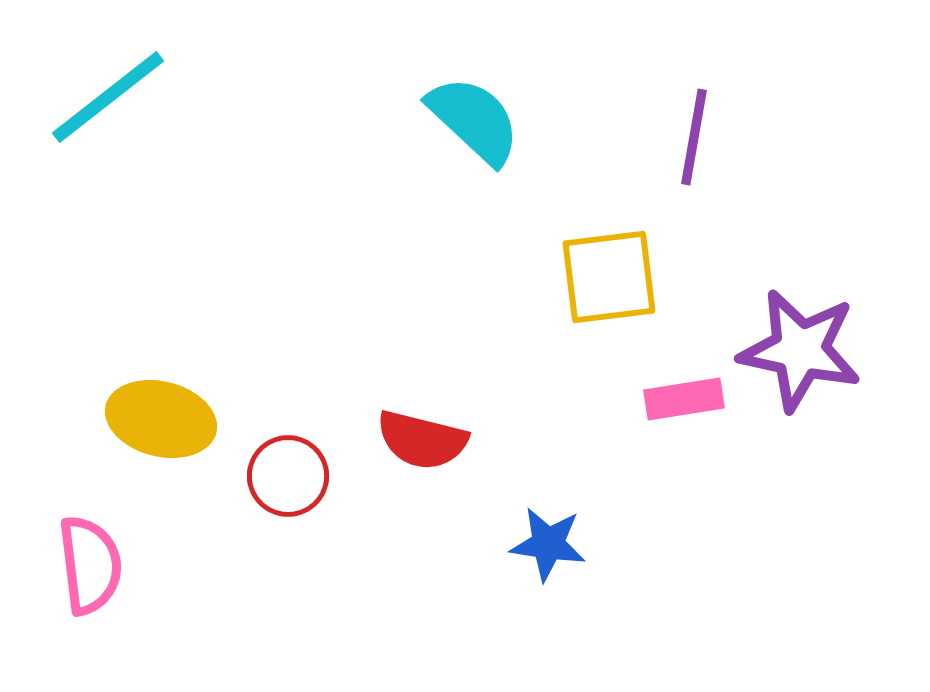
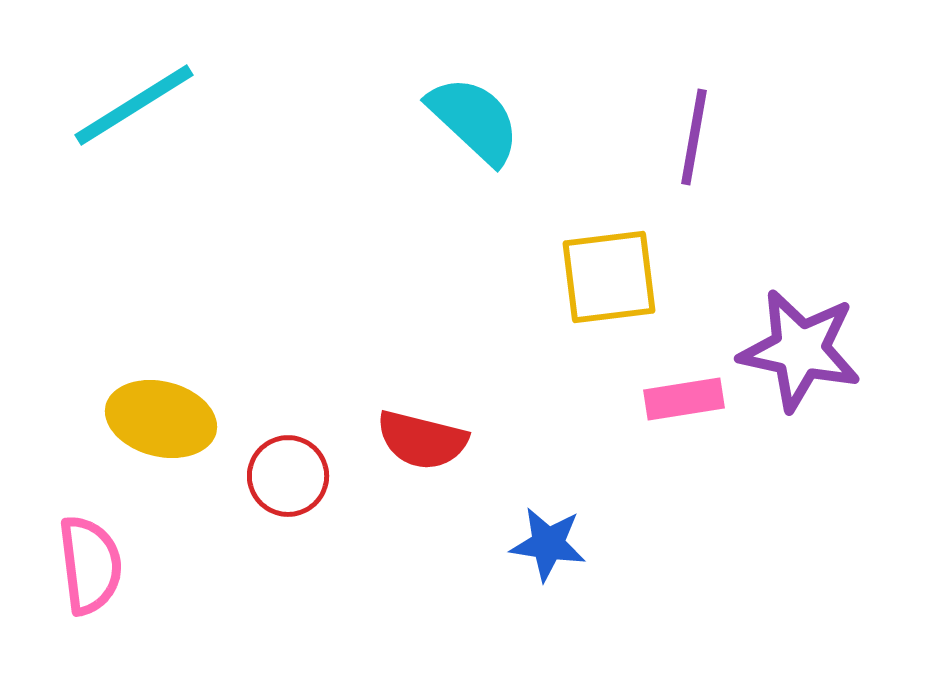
cyan line: moved 26 px right, 8 px down; rotated 6 degrees clockwise
